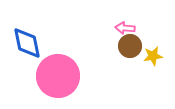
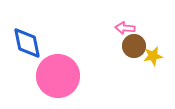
brown circle: moved 4 px right
